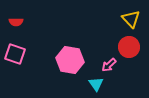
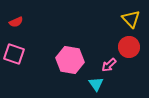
red semicircle: rotated 24 degrees counterclockwise
pink square: moved 1 px left
